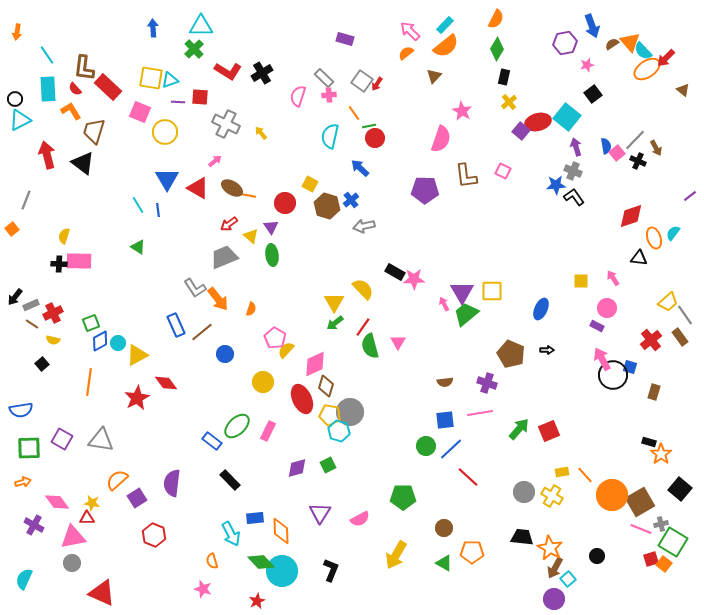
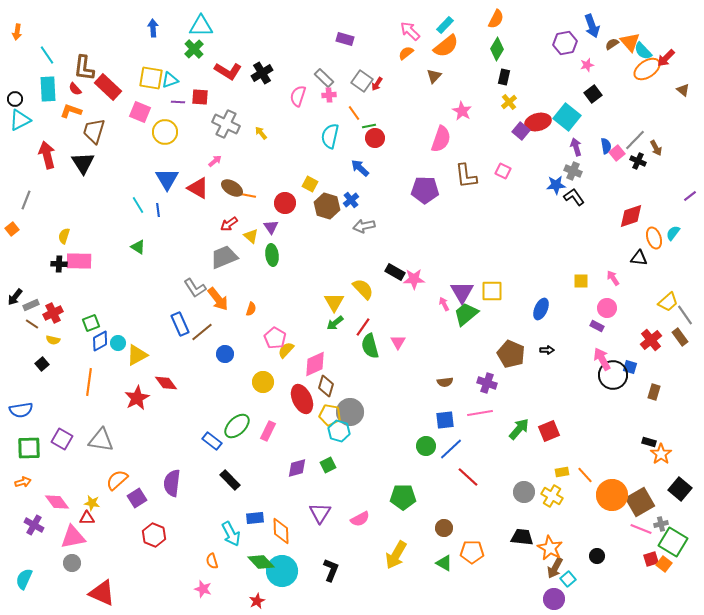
orange L-shape at (71, 111): rotated 40 degrees counterclockwise
black triangle at (83, 163): rotated 20 degrees clockwise
blue rectangle at (176, 325): moved 4 px right, 1 px up
